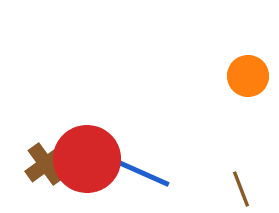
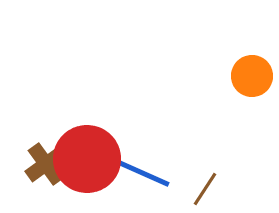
orange circle: moved 4 px right
brown line: moved 36 px left; rotated 54 degrees clockwise
